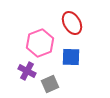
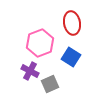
red ellipse: rotated 20 degrees clockwise
blue square: rotated 30 degrees clockwise
purple cross: moved 3 px right
